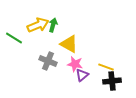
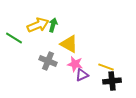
purple triangle: rotated 16 degrees clockwise
